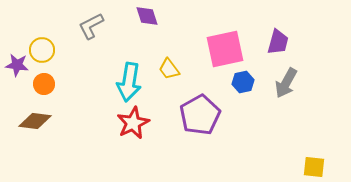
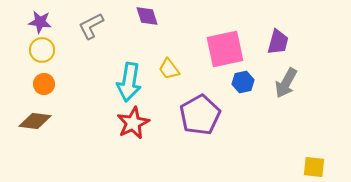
purple star: moved 23 px right, 43 px up
